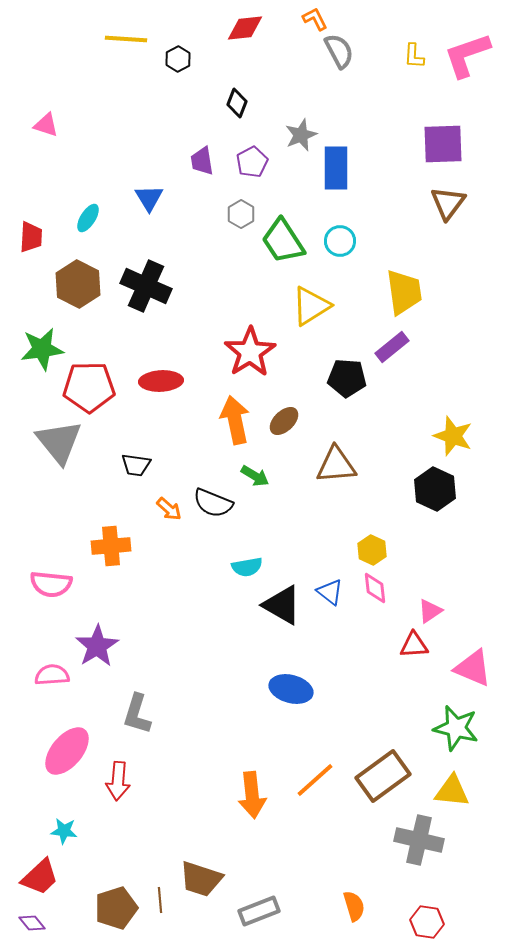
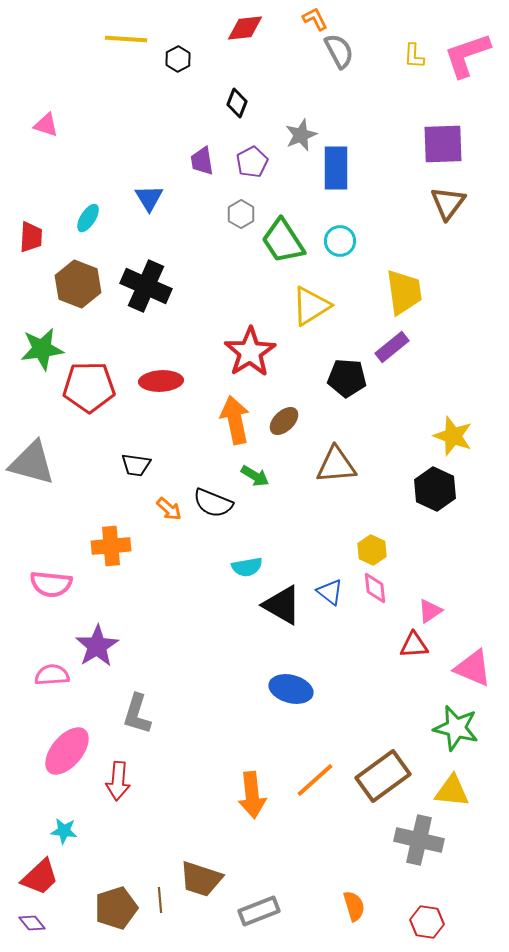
brown hexagon at (78, 284): rotated 6 degrees counterclockwise
gray triangle at (59, 442): moved 27 px left, 21 px down; rotated 36 degrees counterclockwise
